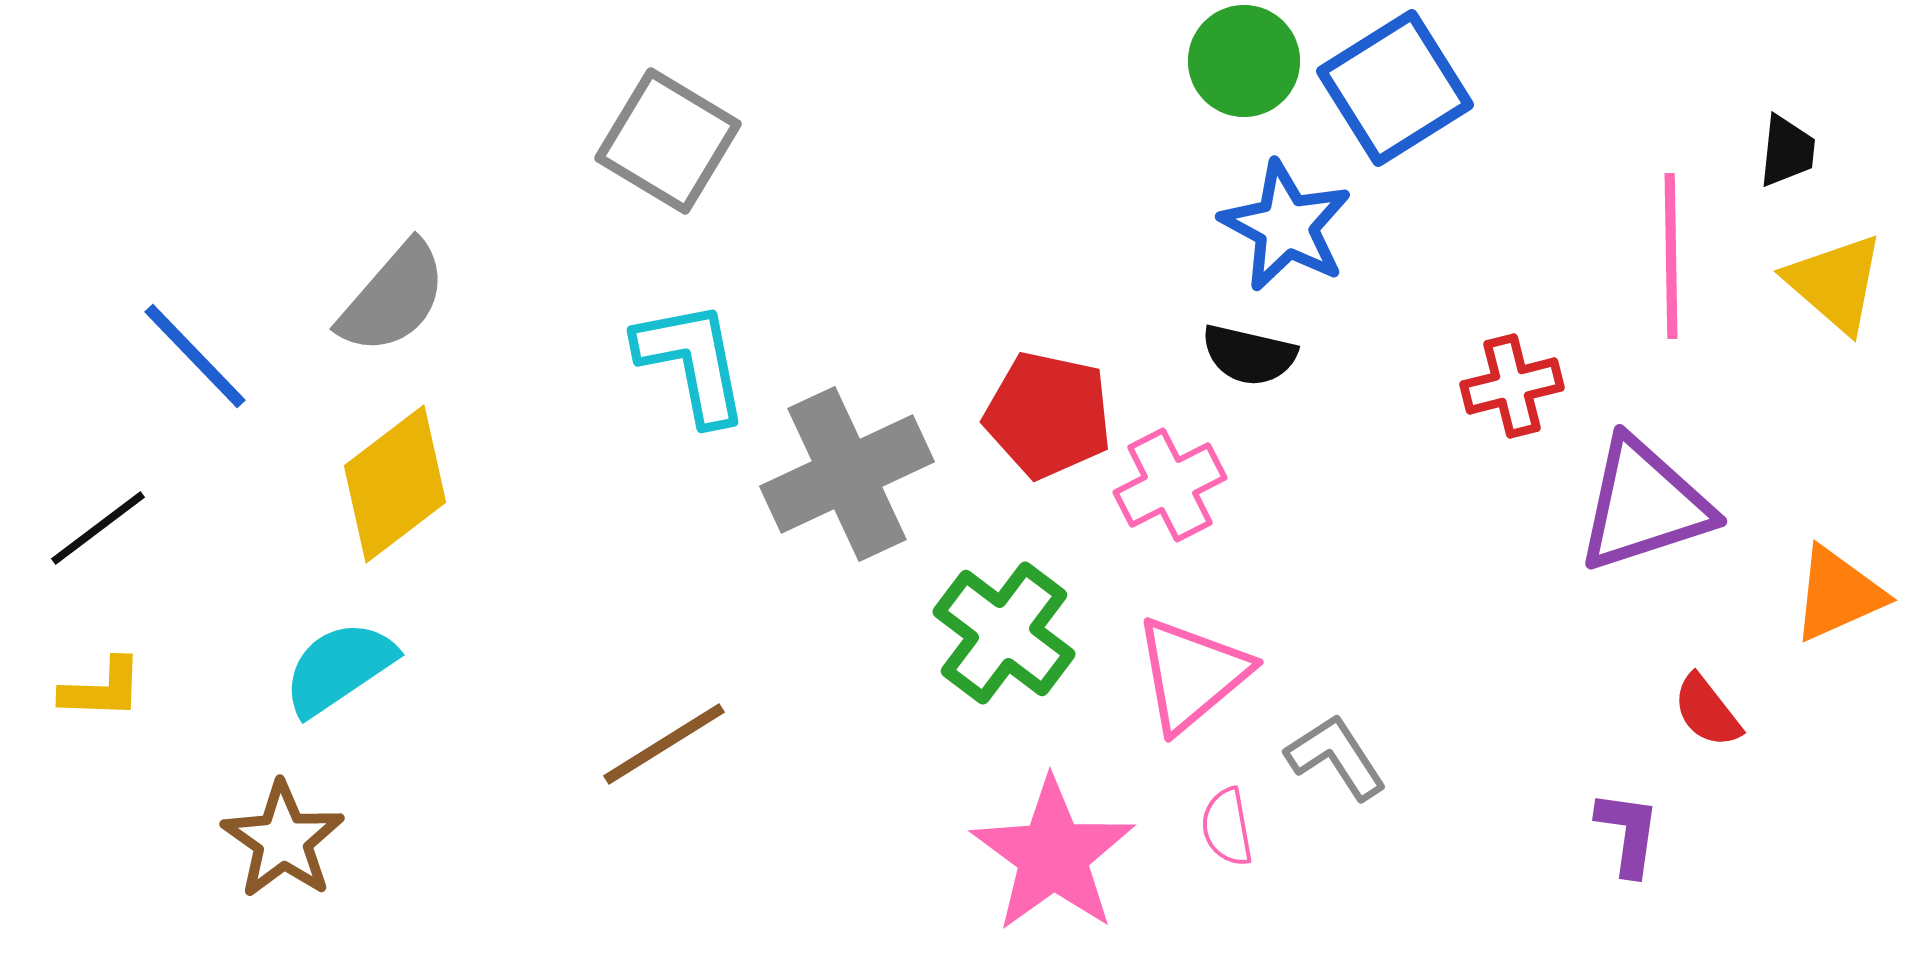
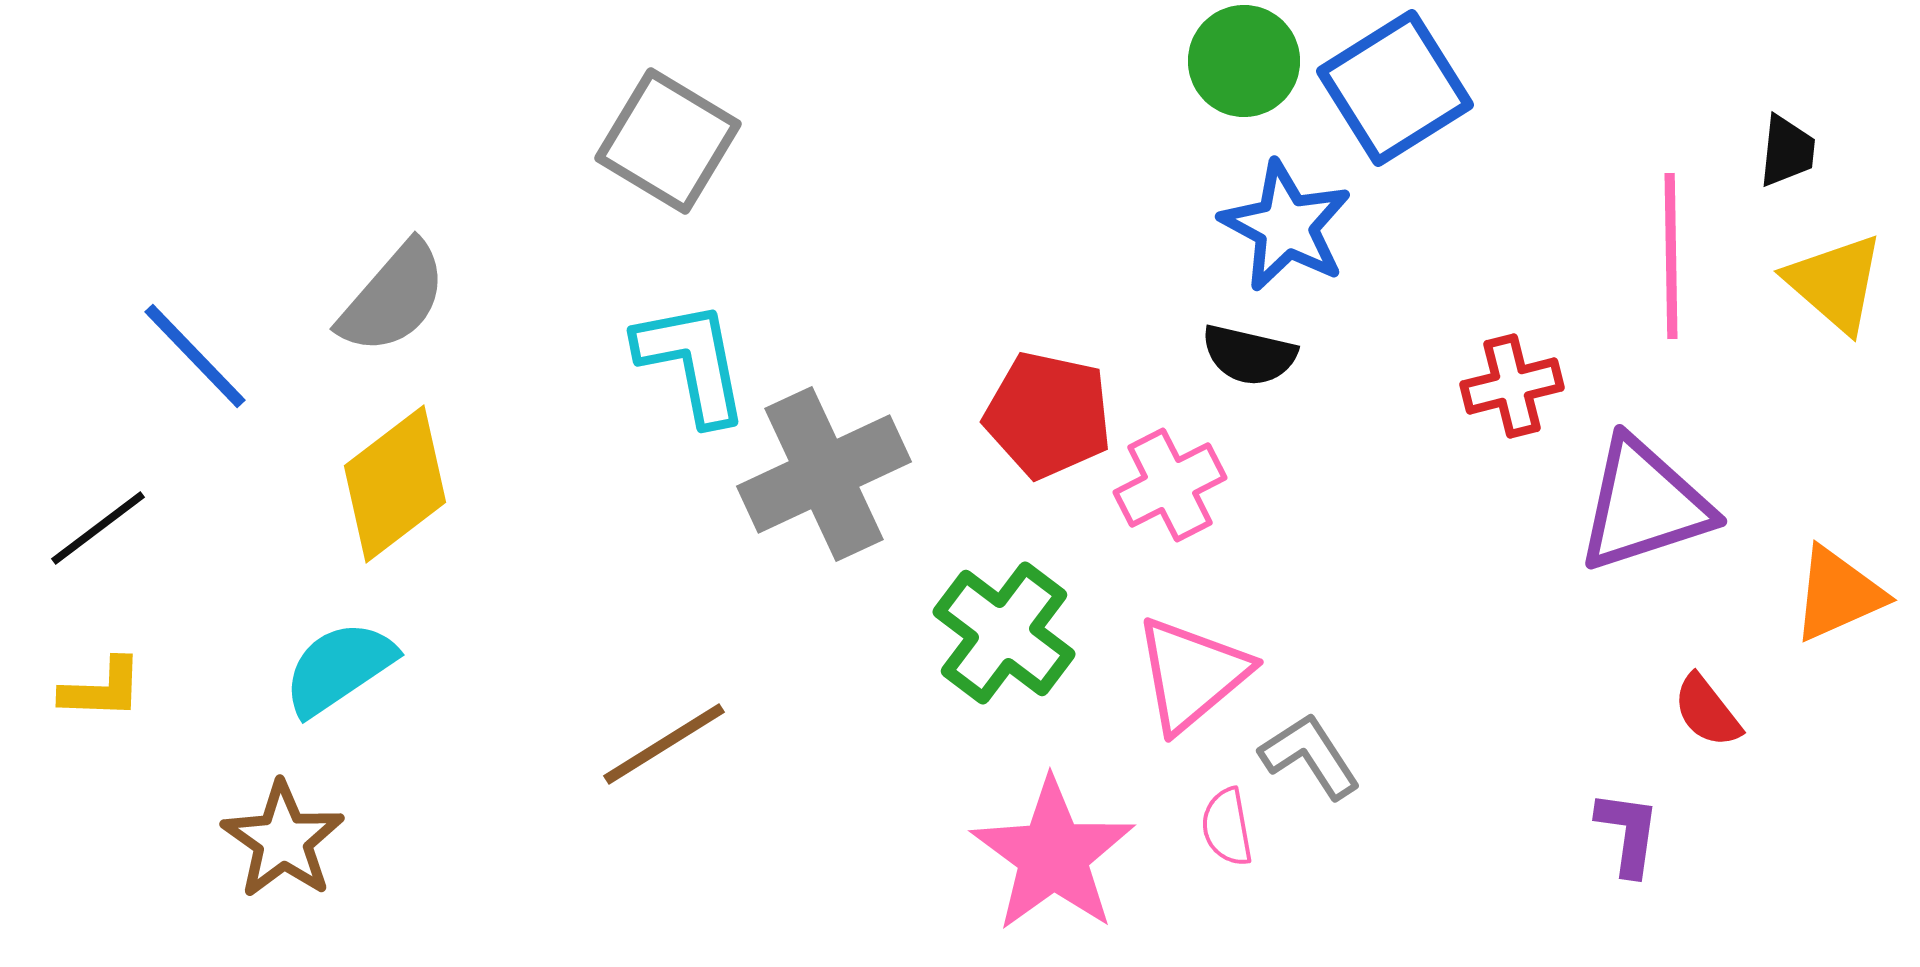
gray cross: moved 23 px left
gray L-shape: moved 26 px left, 1 px up
